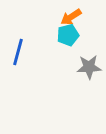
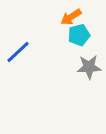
cyan pentagon: moved 11 px right
blue line: rotated 32 degrees clockwise
